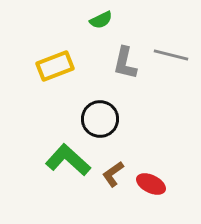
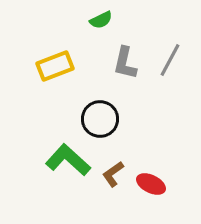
gray line: moved 1 px left, 5 px down; rotated 76 degrees counterclockwise
